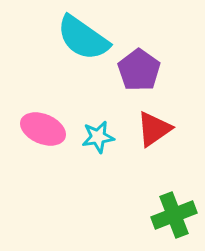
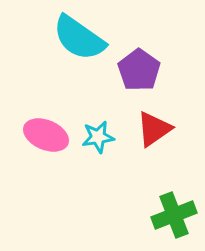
cyan semicircle: moved 4 px left
pink ellipse: moved 3 px right, 6 px down
